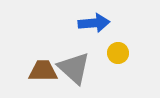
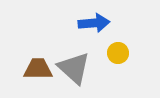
brown trapezoid: moved 5 px left, 2 px up
